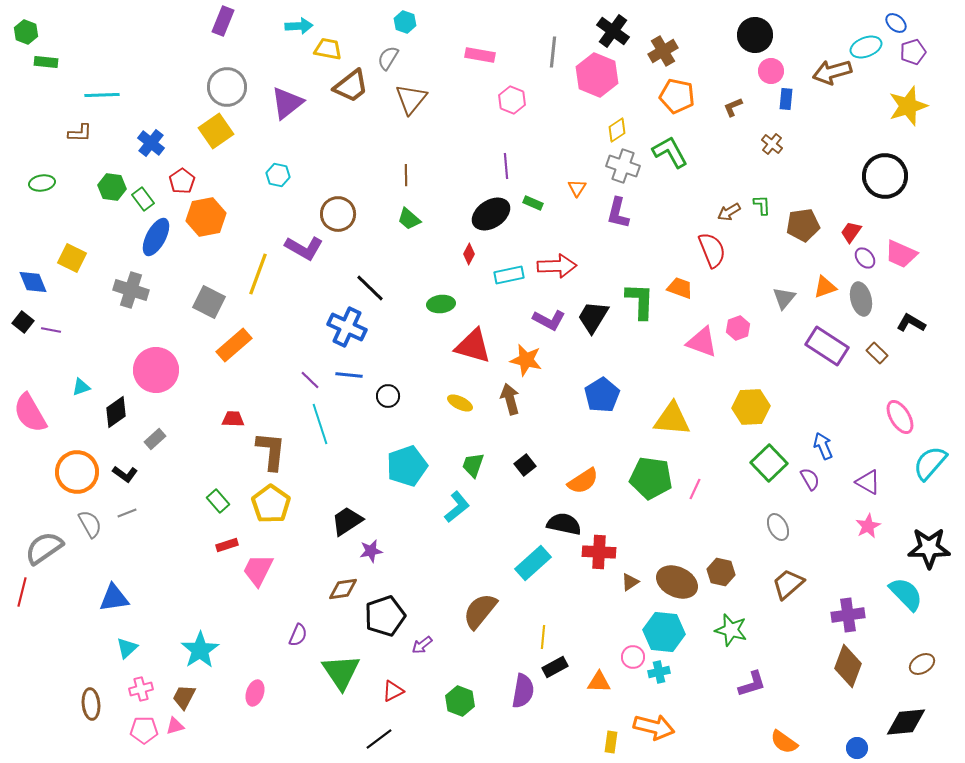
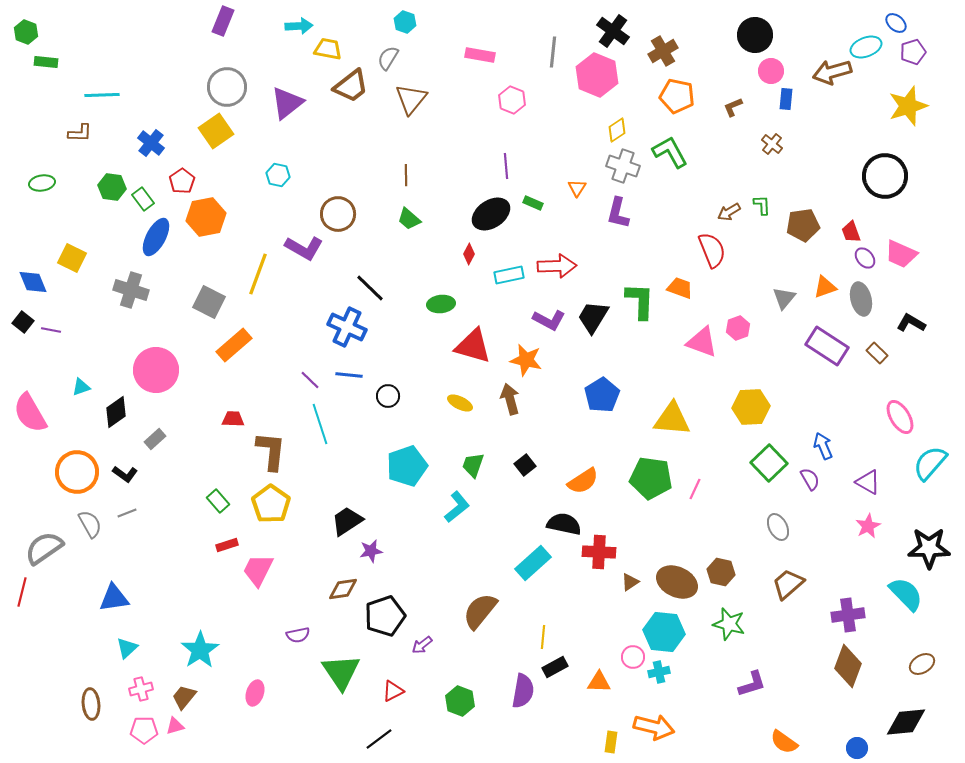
red trapezoid at (851, 232): rotated 55 degrees counterclockwise
green star at (731, 630): moved 2 px left, 6 px up
purple semicircle at (298, 635): rotated 55 degrees clockwise
brown trapezoid at (184, 697): rotated 12 degrees clockwise
